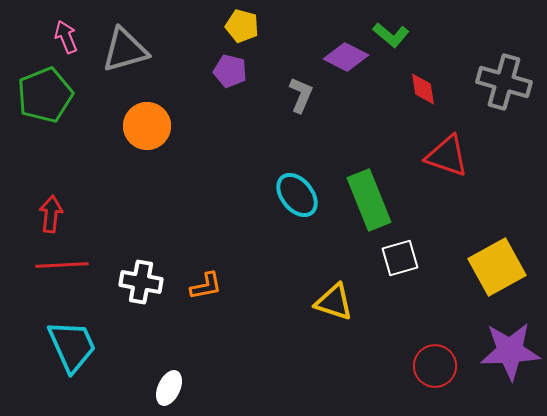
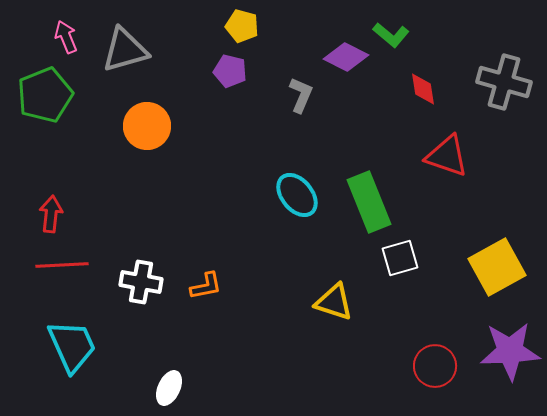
green rectangle: moved 2 px down
